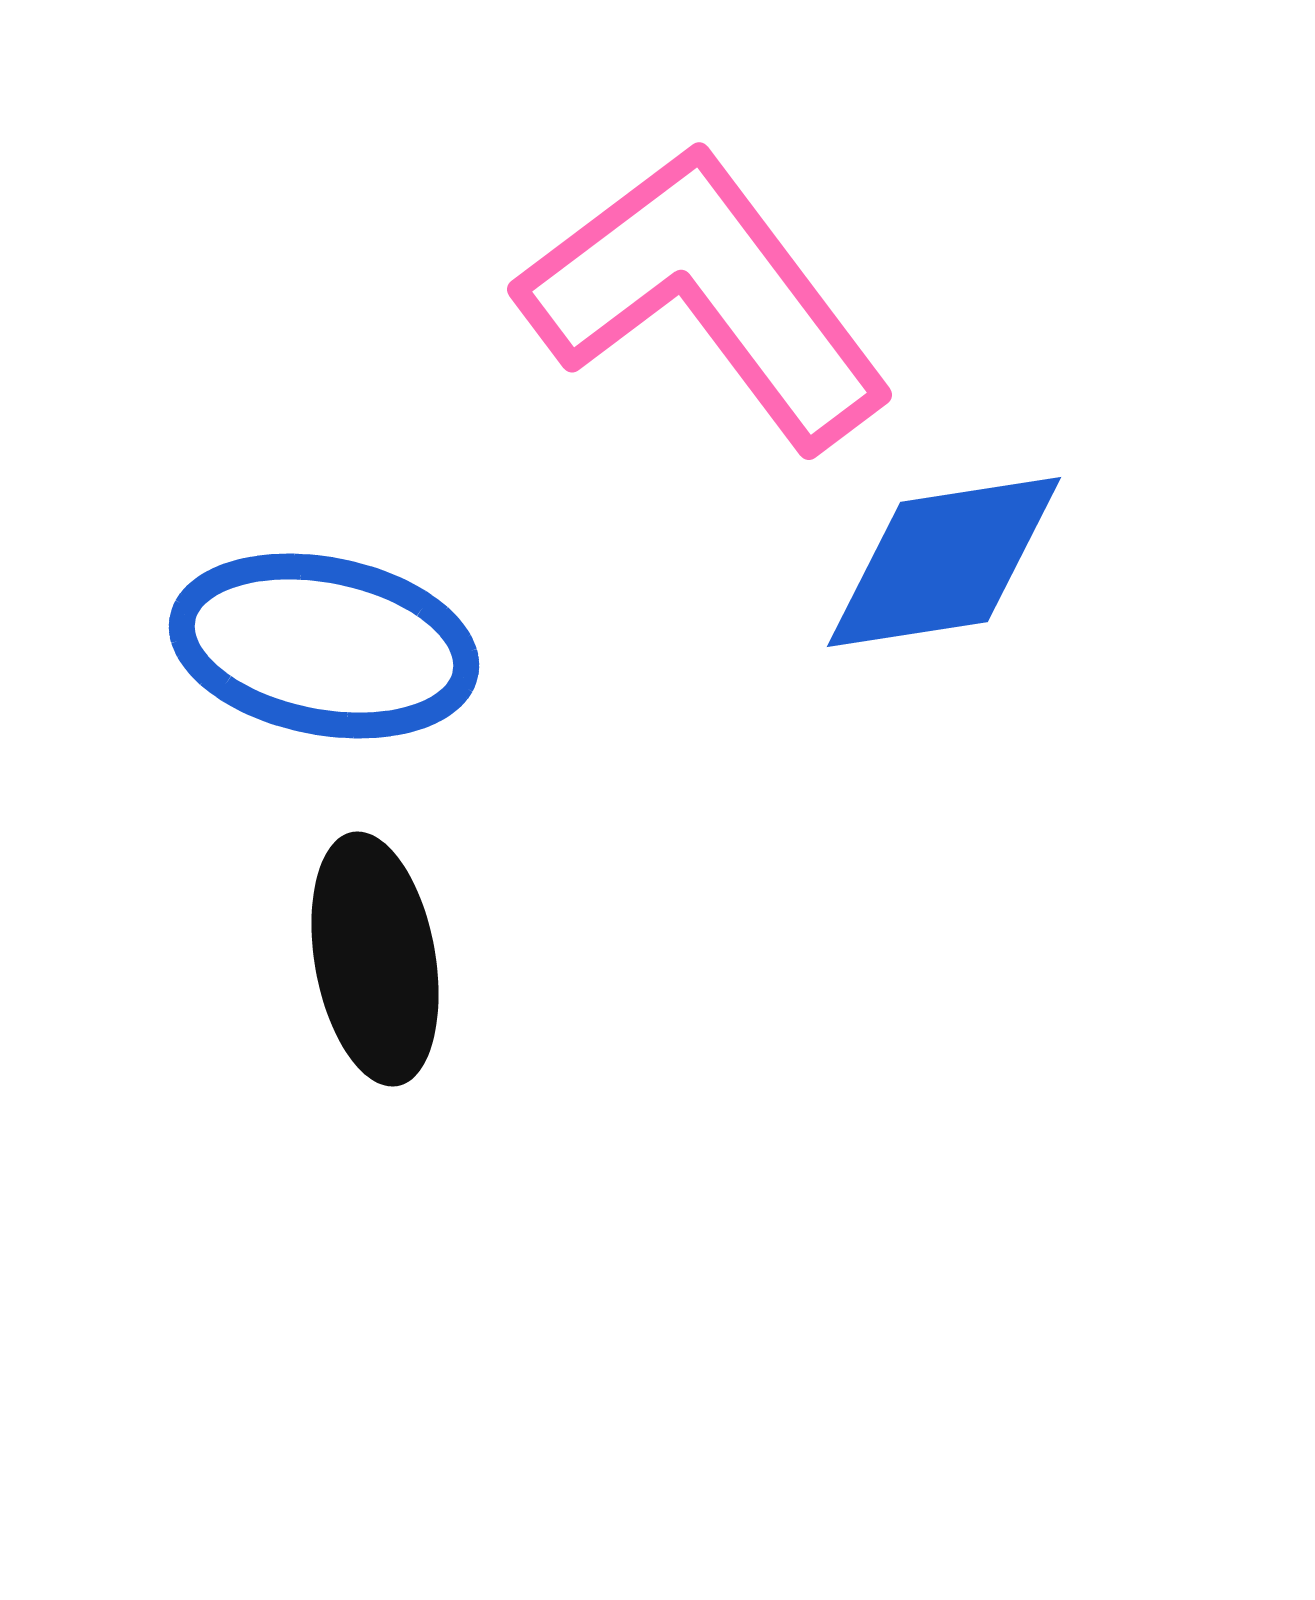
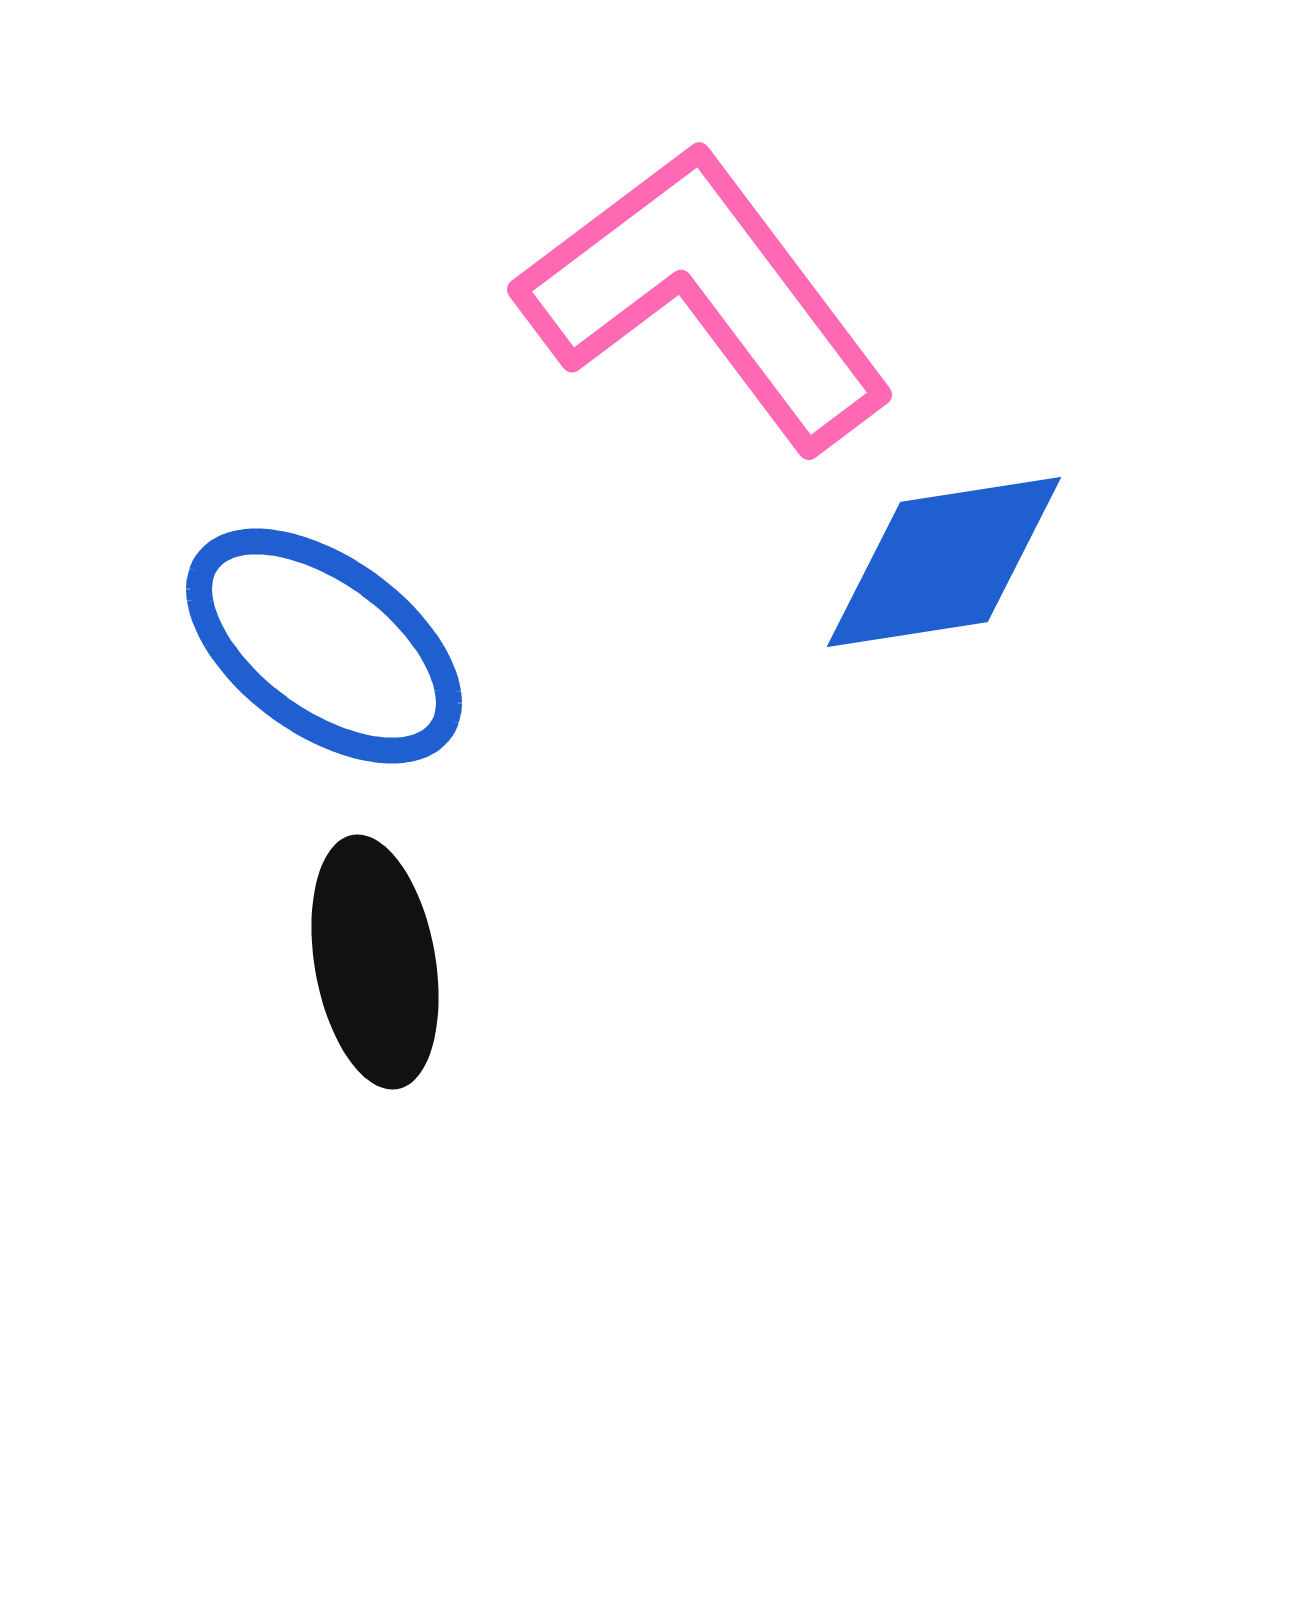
blue ellipse: rotated 25 degrees clockwise
black ellipse: moved 3 px down
